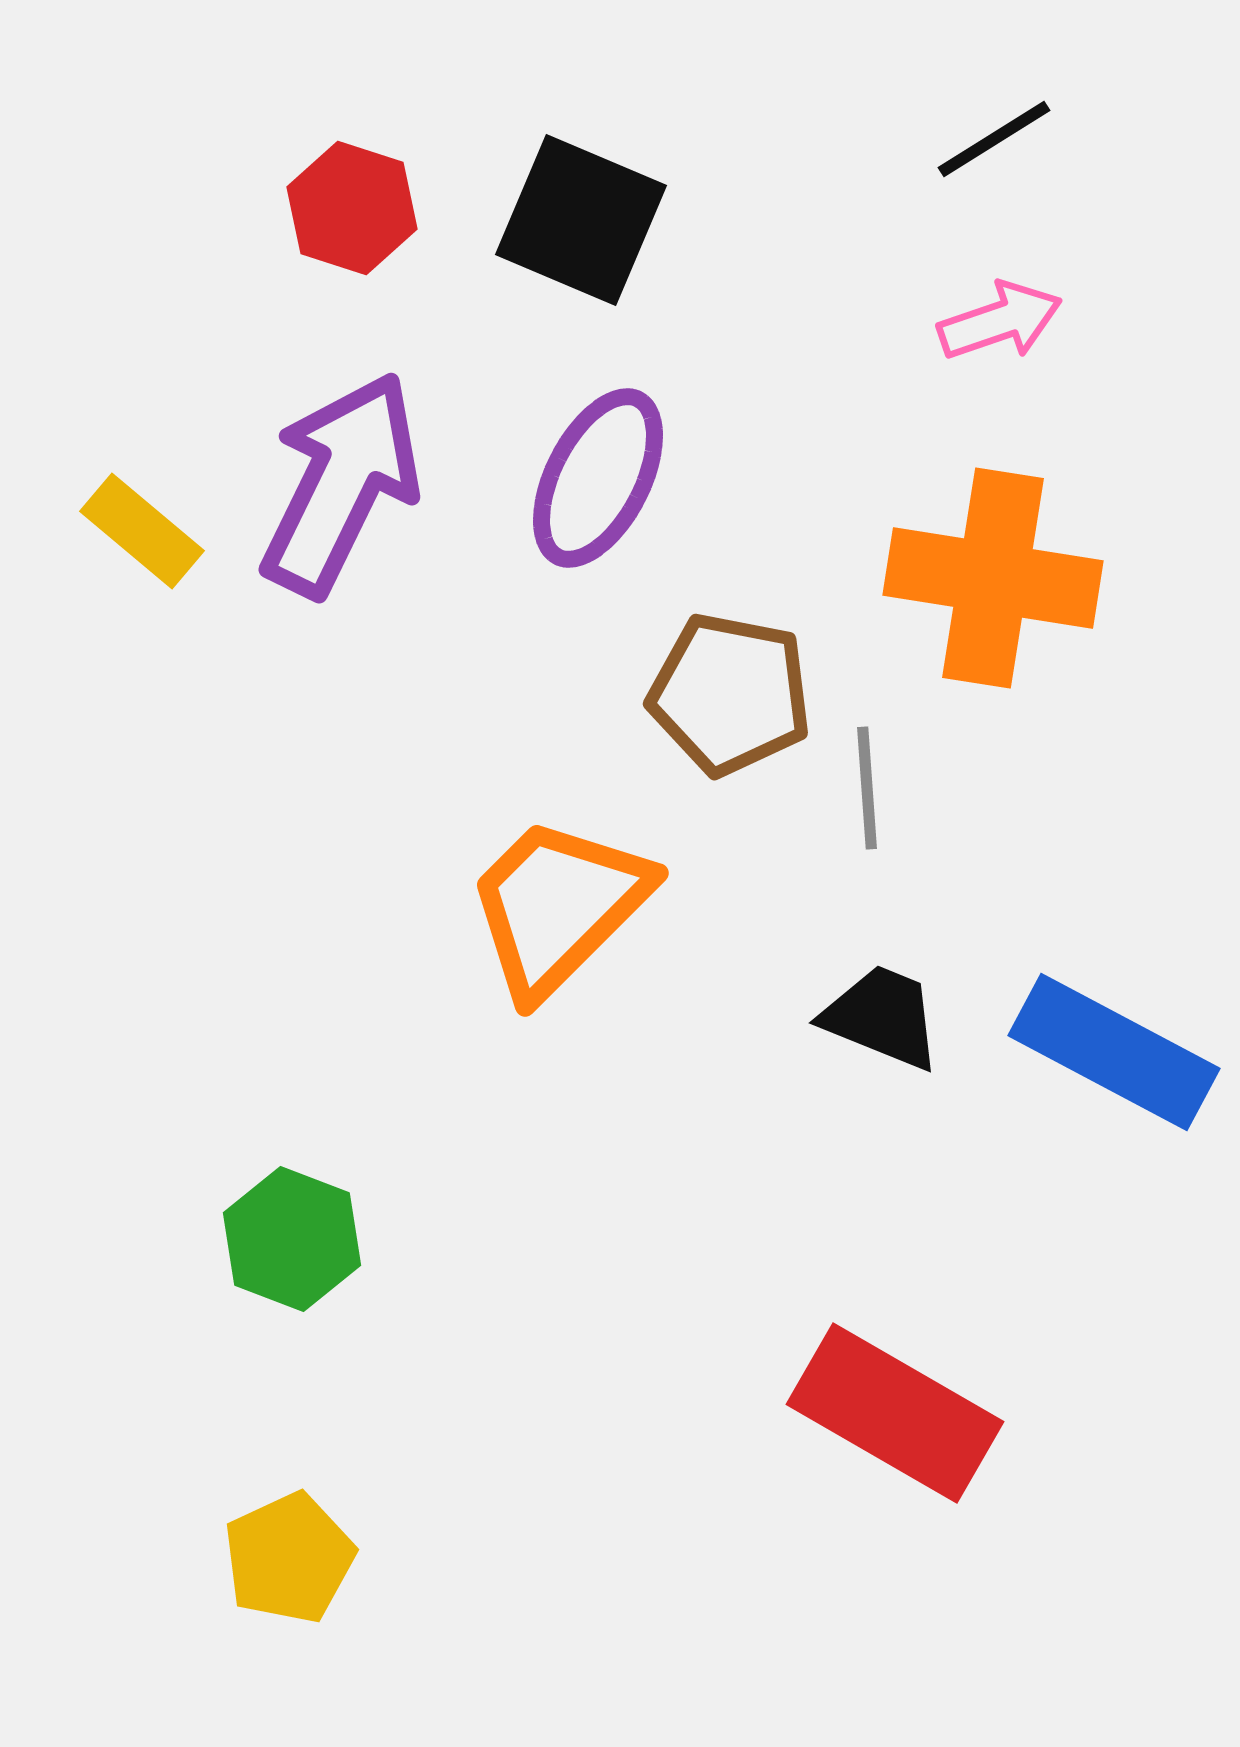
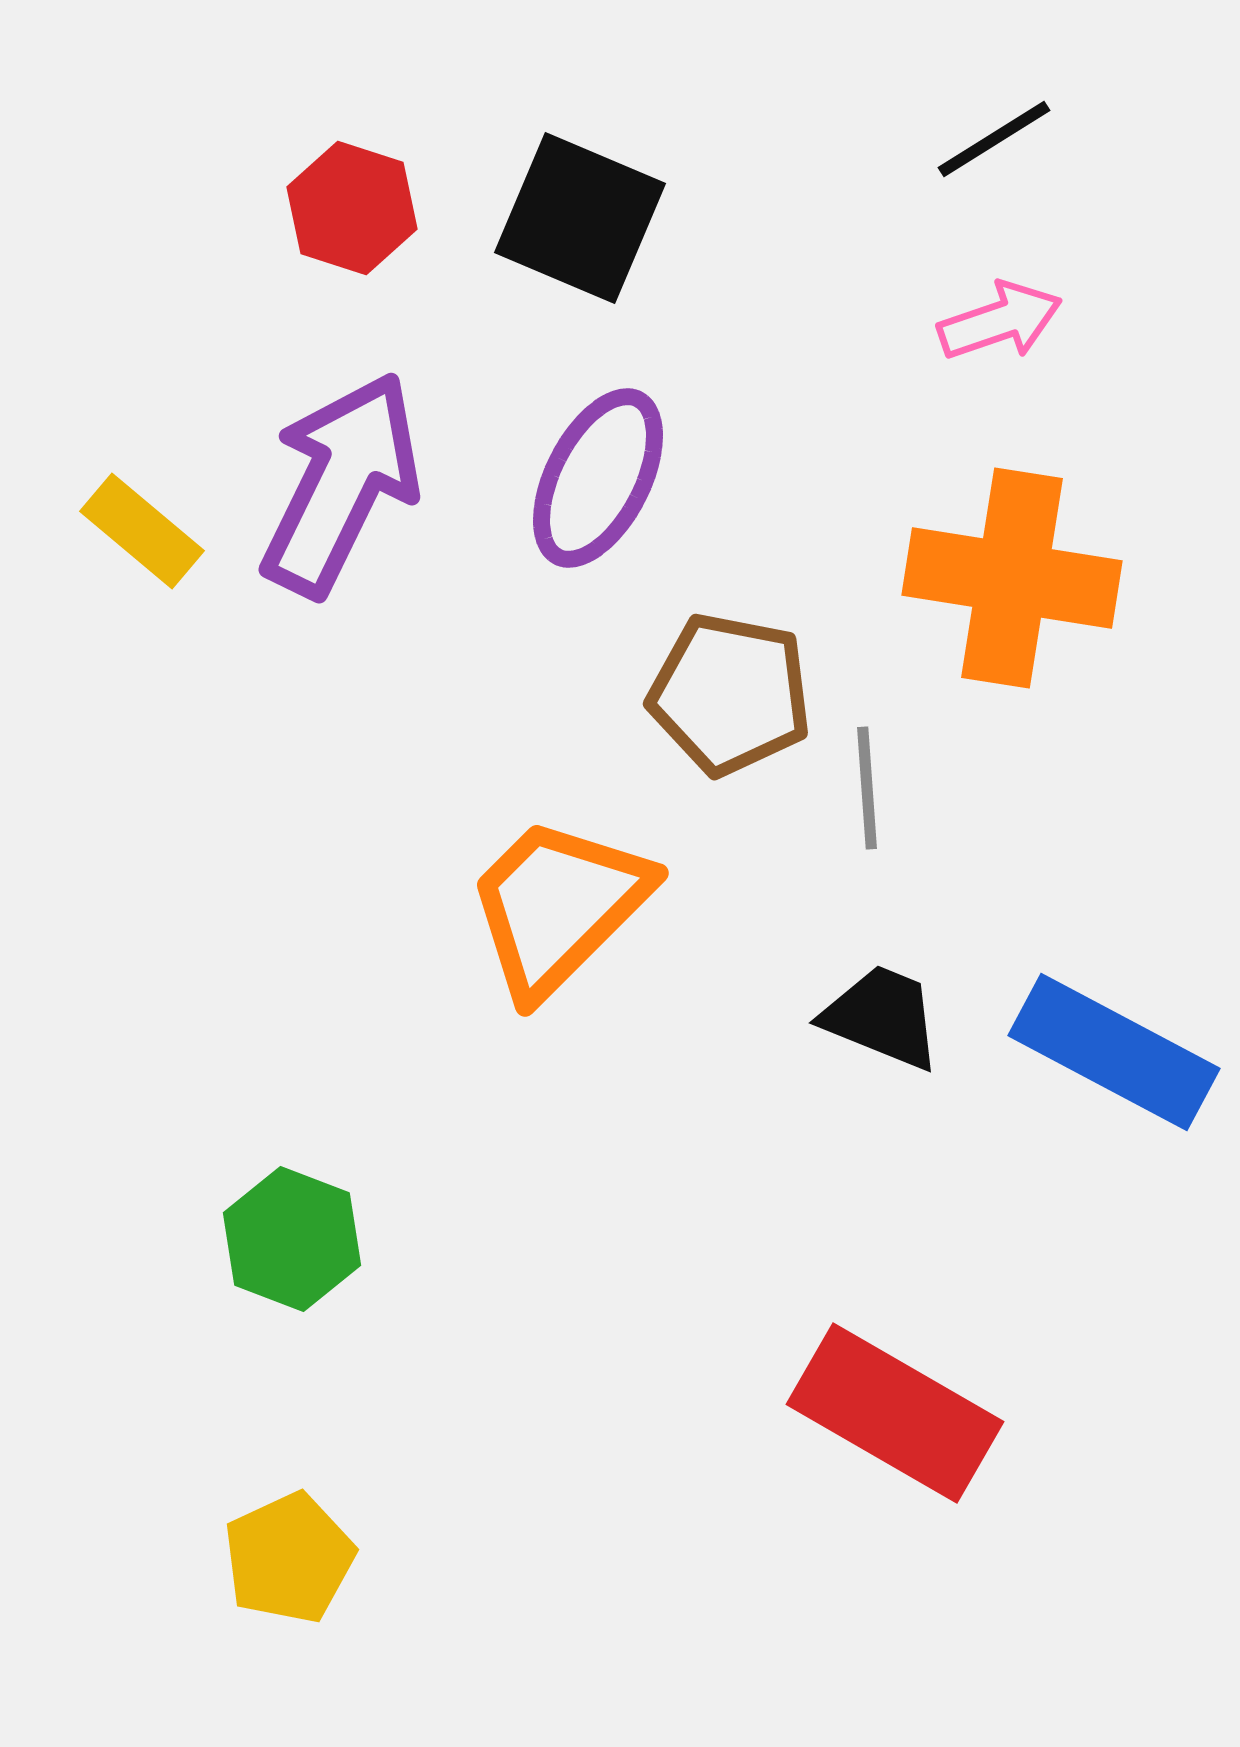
black square: moved 1 px left, 2 px up
orange cross: moved 19 px right
